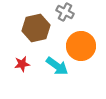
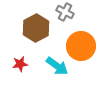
brown hexagon: rotated 16 degrees counterclockwise
red star: moved 2 px left
